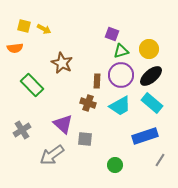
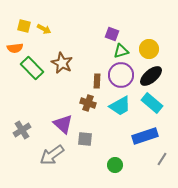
green rectangle: moved 17 px up
gray line: moved 2 px right, 1 px up
